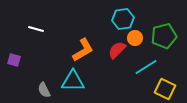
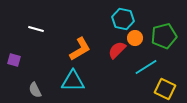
cyan hexagon: rotated 20 degrees clockwise
orange L-shape: moved 3 px left, 1 px up
gray semicircle: moved 9 px left
